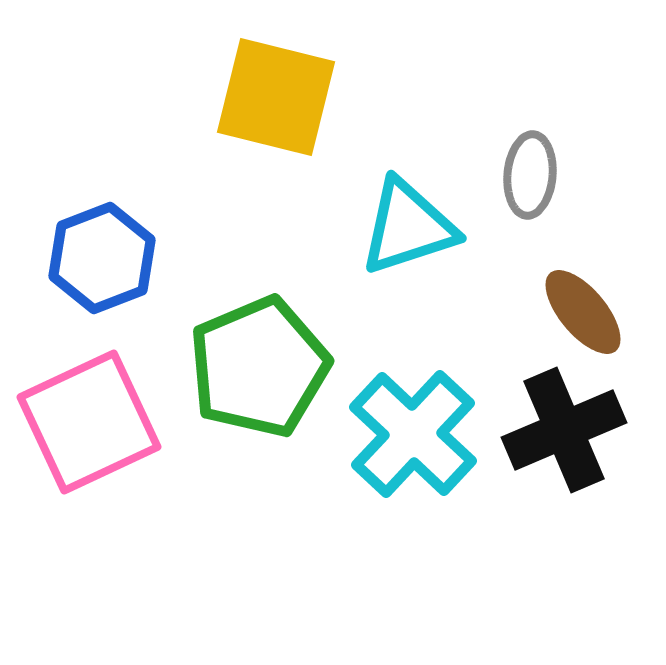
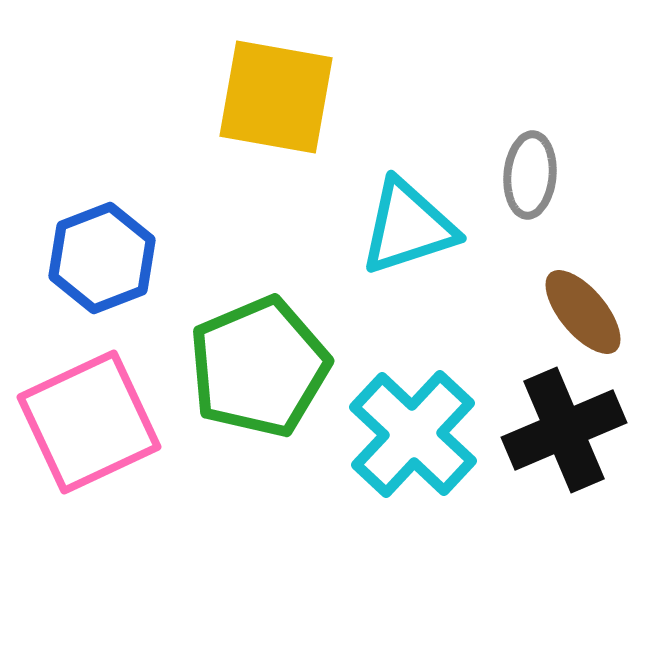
yellow square: rotated 4 degrees counterclockwise
